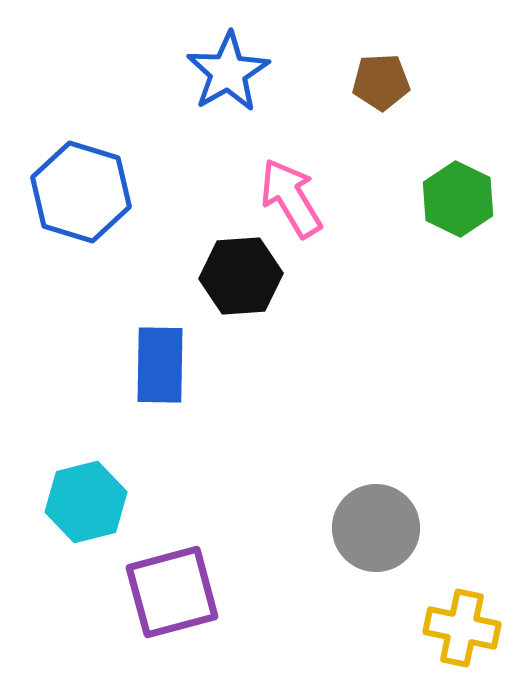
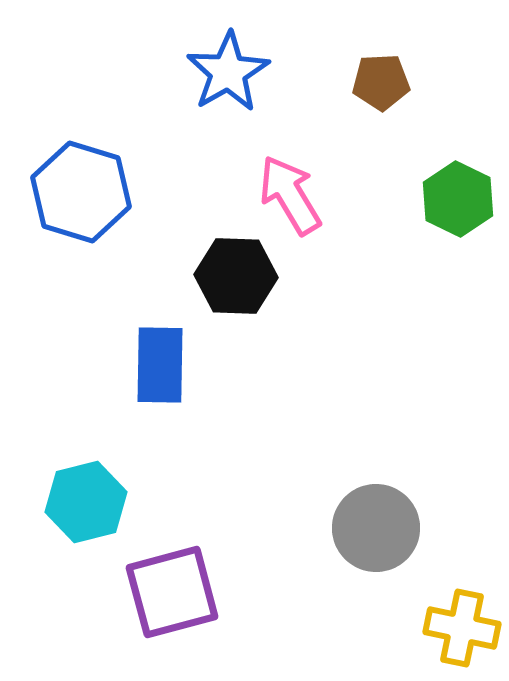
pink arrow: moved 1 px left, 3 px up
black hexagon: moved 5 px left; rotated 6 degrees clockwise
